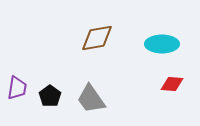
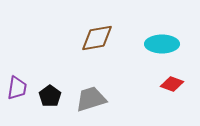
red diamond: rotated 15 degrees clockwise
gray trapezoid: rotated 108 degrees clockwise
